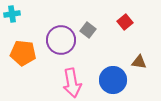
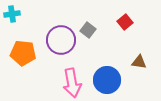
blue circle: moved 6 px left
